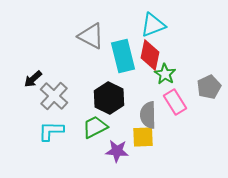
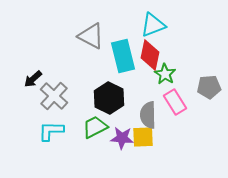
gray pentagon: rotated 20 degrees clockwise
purple star: moved 5 px right, 13 px up
